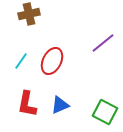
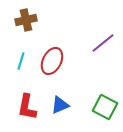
brown cross: moved 3 px left, 6 px down
cyan line: rotated 18 degrees counterclockwise
red L-shape: moved 3 px down
green square: moved 5 px up
